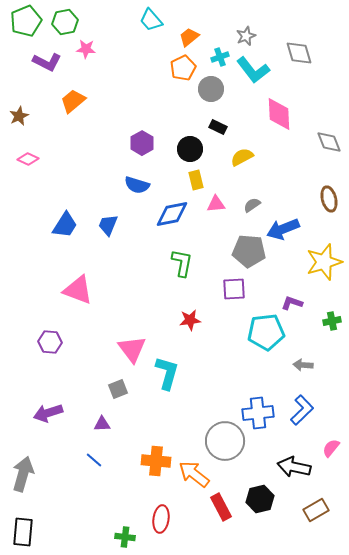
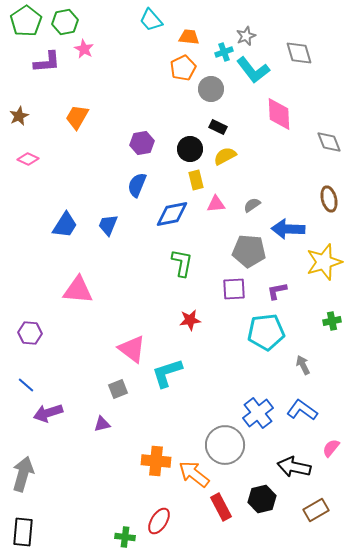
green pentagon at (26, 21): rotated 12 degrees counterclockwise
orange trapezoid at (189, 37): rotated 45 degrees clockwise
pink star at (86, 49): moved 2 px left; rotated 24 degrees clockwise
cyan cross at (220, 57): moved 4 px right, 5 px up
purple L-shape at (47, 62): rotated 32 degrees counterclockwise
orange trapezoid at (73, 101): moved 4 px right, 16 px down; rotated 20 degrees counterclockwise
purple hexagon at (142, 143): rotated 20 degrees clockwise
yellow semicircle at (242, 157): moved 17 px left, 1 px up
blue semicircle at (137, 185): rotated 95 degrees clockwise
blue arrow at (283, 229): moved 5 px right; rotated 24 degrees clockwise
pink triangle at (78, 290): rotated 16 degrees counterclockwise
purple L-shape at (292, 303): moved 15 px left, 12 px up; rotated 30 degrees counterclockwise
purple hexagon at (50, 342): moved 20 px left, 9 px up
pink triangle at (132, 349): rotated 16 degrees counterclockwise
gray arrow at (303, 365): rotated 60 degrees clockwise
cyan L-shape at (167, 373): rotated 124 degrees counterclockwise
blue L-shape at (302, 410): rotated 100 degrees counterclockwise
blue cross at (258, 413): rotated 32 degrees counterclockwise
purple triangle at (102, 424): rotated 12 degrees counterclockwise
gray circle at (225, 441): moved 4 px down
blue line at (94, 460): moved 68 px left, 75 px up
black hexagon at (260, 499): moved 2 px right
red ellipse at (161, 519): moved 2 px left, 2 px down; rotated 24 degrees clockwise
